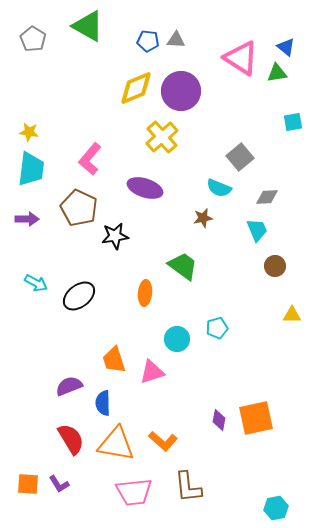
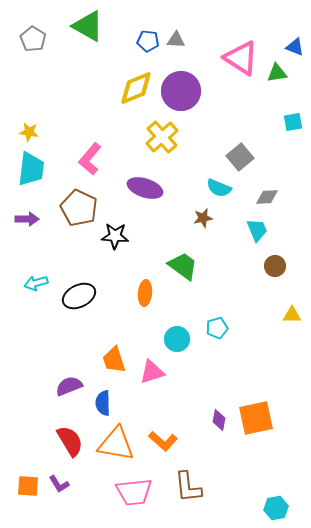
blue triangle at (286, 47): moved 9 px right; rotated 18 degrees counterclockwise
black star at (115, 236): rotated 12 degrees clockwise
cyan arrow at (36, 283): rotated 135 degrees clockwise
black ellipse at (79, 296): rotated 12 degrees clockwise
red semicircle at (71, 439): moved 1 px left, 2 px down
orange square at (28, 484): moved 2 px down
